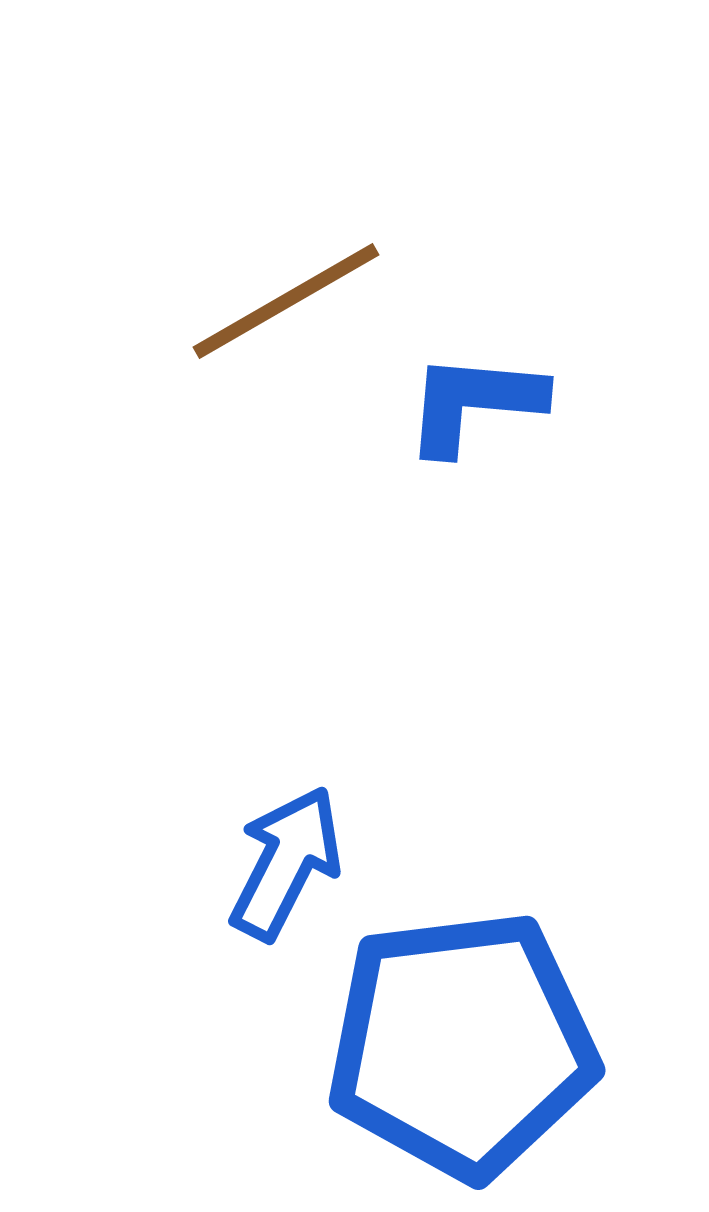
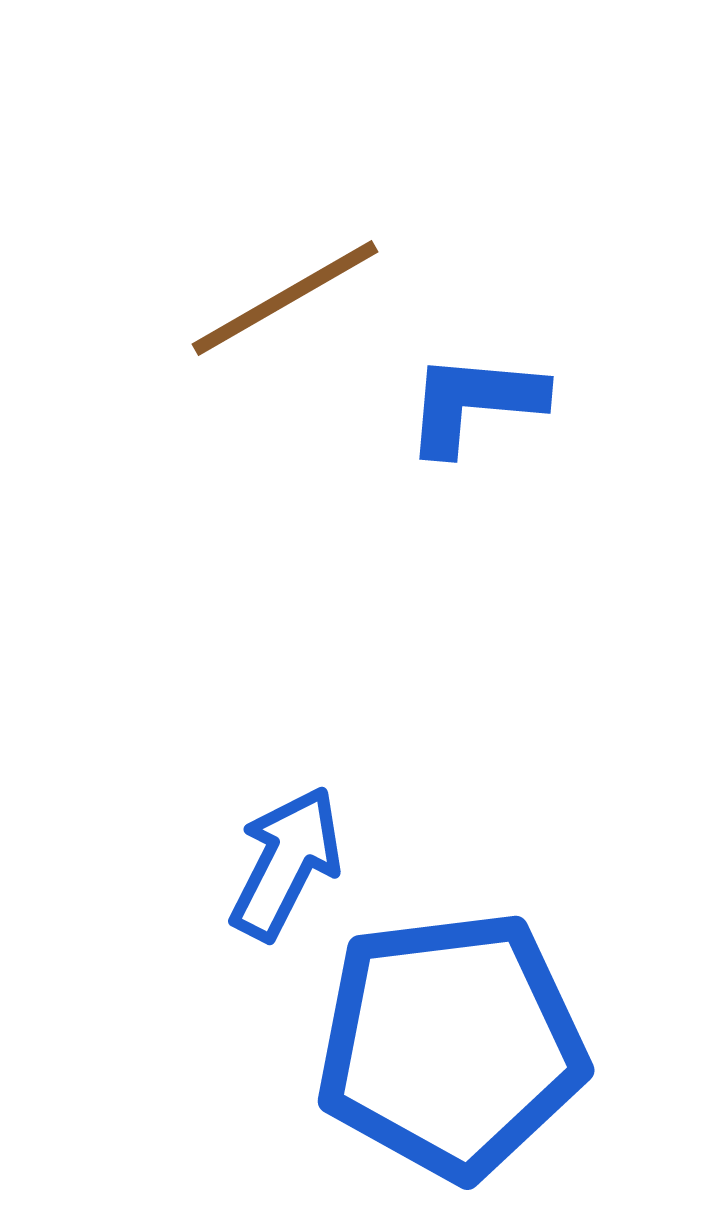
brown line: moved 1 px left, 3 px up
blue pentagon: moved 11 px left
